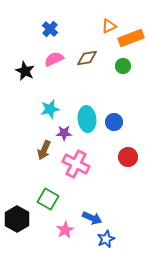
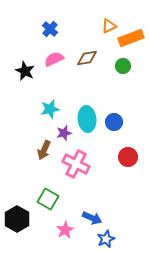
purple star: rotated 14 degrees counterclockwise
